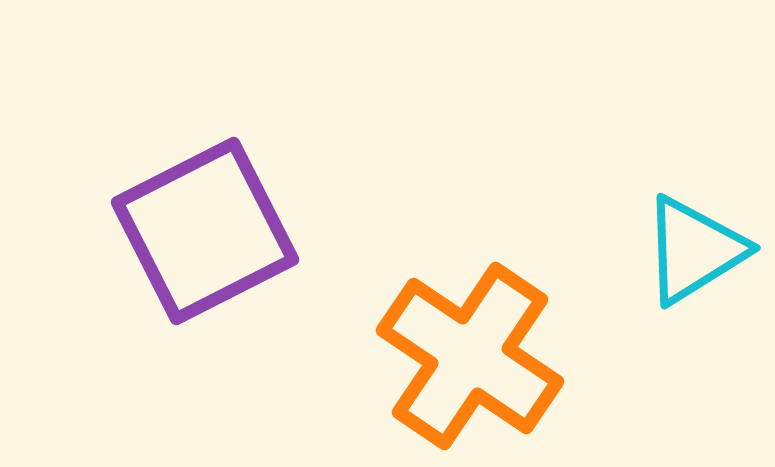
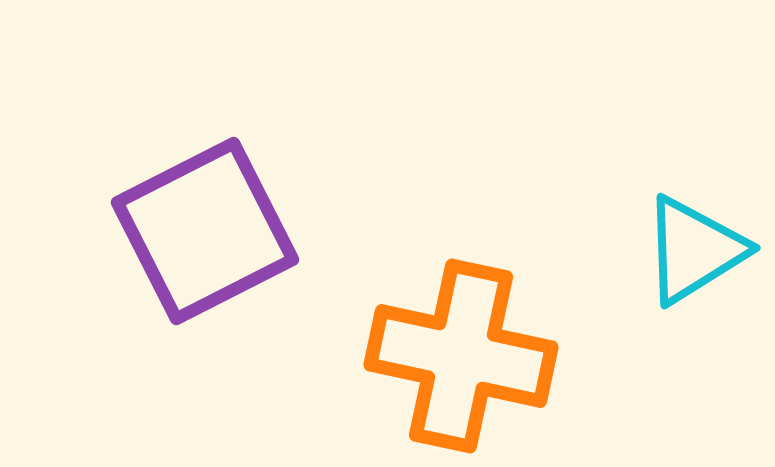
orange cross: moved 9 px left; rotated 22 degrees counterclockwise
